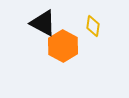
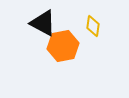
orange hexagon: rotated 20 degrees clockwise
